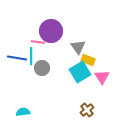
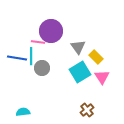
yellow rectangle: moved 8 px right, 3 px up; rotated 24 degrees clockwise
